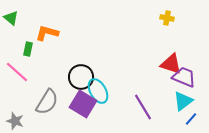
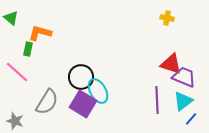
orange L-shape: moved 7 px left
purple line: moved 14 px right, 7 px up; rotated 28 degrees clockwise
